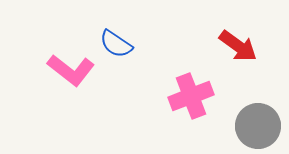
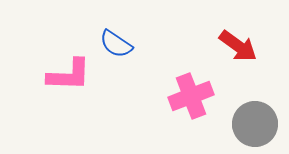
pink L-shape: moved 2 px left, 5 px down; rotated 36 degrees counterclockwise
gray circle: moved 3 px left, 2 px up
